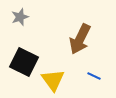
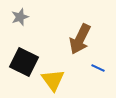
blue line: moved 4 px right, 8 px up
